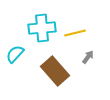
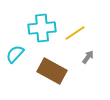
yellow line: rotated 20 degrees counterclockwise
brown rectangle: moved 3 px left; rotated 20 degrees counterclockwise
